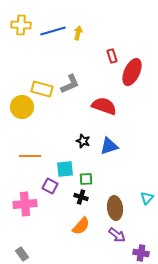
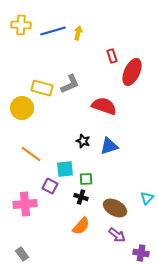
yellow rectangle: moved 1 px up
yellow circle: moved 1 px down
orange line: moved 1 px right, 2 px up; rotated 35 degrees clockwise
brown ellipse: rotated 55 degrees counterclockwise
